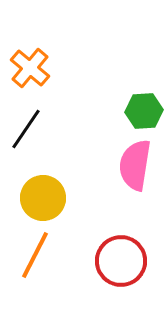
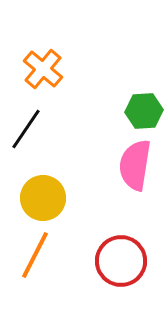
orange cross: moved 13 px right, 1 px down
